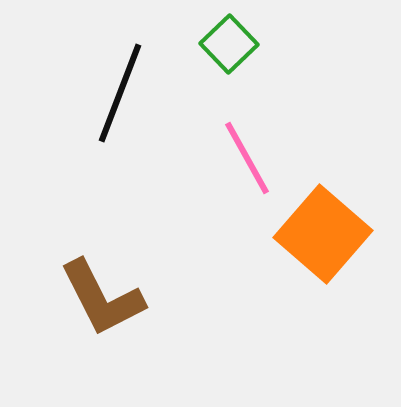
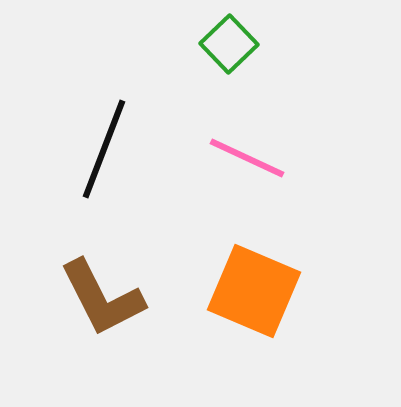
black line: moved 16 px left, 56 px down
pink line: rotated 36 degrees counterclockwise
orange square: moved 69 px left, 57 px down; rotated 18 degrees counterclockwise
